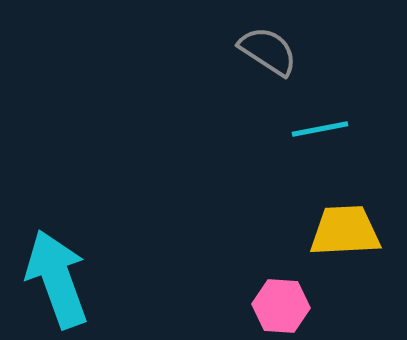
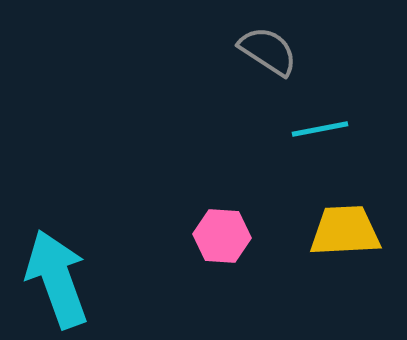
pink hexagon: moved 59 px left, 70 px up
